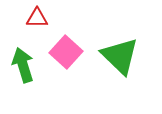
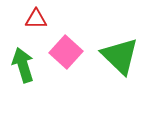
red triangle: moved 1 px left, 1 px down
